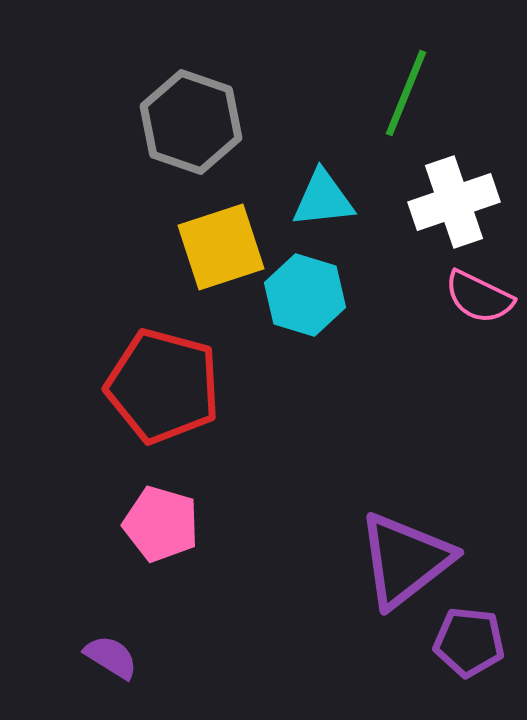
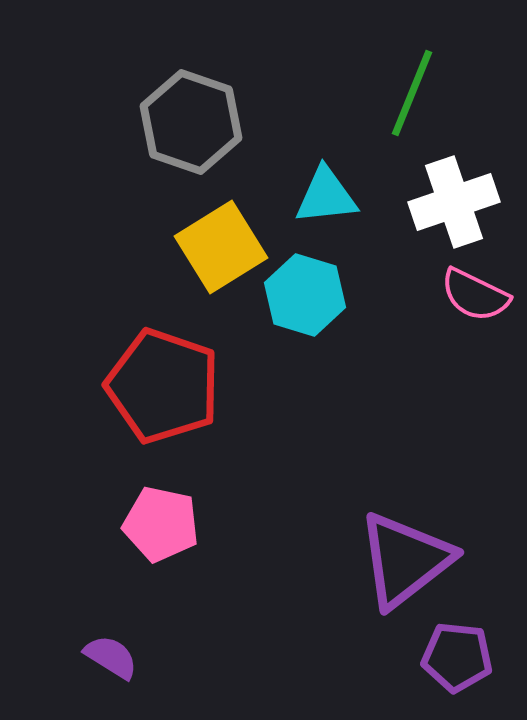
green line: moved 6 px right
cyan triangle: moved 3 px right, 3 px up
yellow square: rotated 14 degrees counterclockwise
pink semicircle: moved 4 px left, 2 px up
red pentagon: rotated 4 degrees clockwise
pink pentagon: rotated 4 degrees counterclockwise
purple pentagon: moved 12 px left, 15 px down
